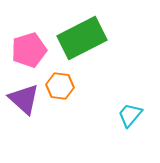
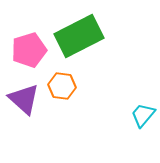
green rectangle: moved 3 px left, 2 px up
orange hexagon: moved 2 px right
cyan trapezoid: moved 13 px right
